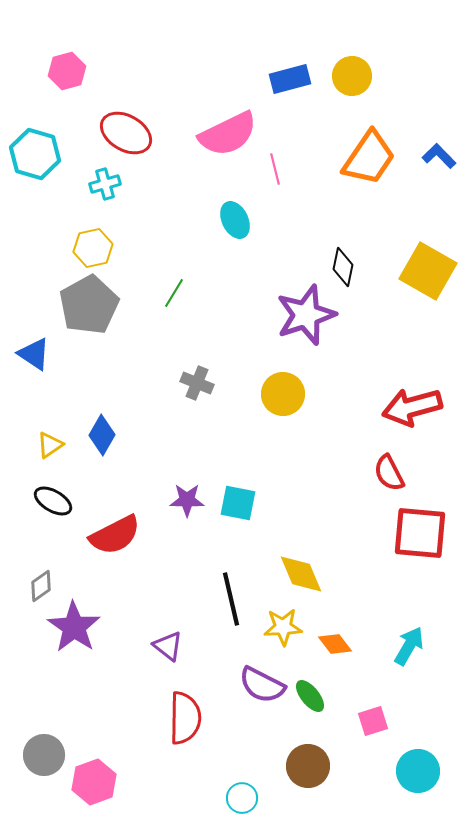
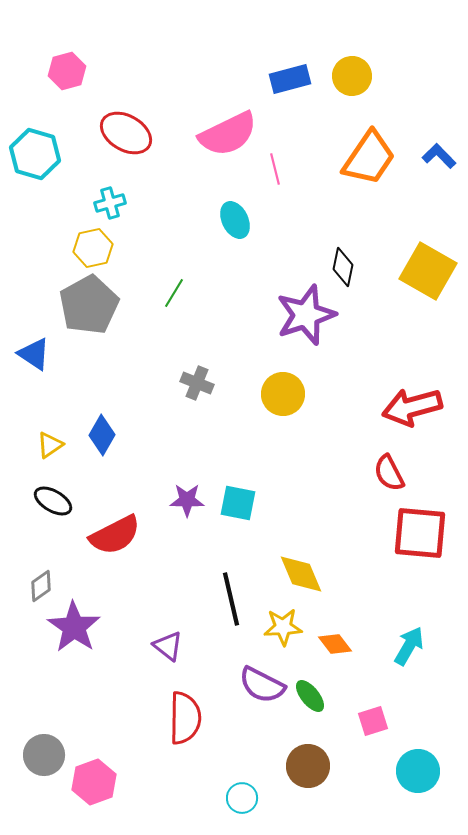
cyan cross at (105, 184): moved 5 px right, 19 px down
